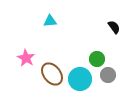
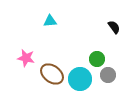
pink star: rotated 18 degrees counterclockwise
brown ellipse: rotated 15 degrees counterclockwise
